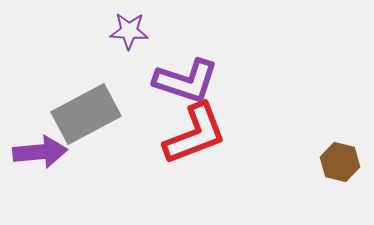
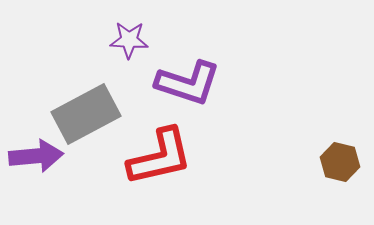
purple star: moved 9 px down
purple L-shape: moved 2 px right, 2 px down
red L-shape: moved 35 px left, 23 px down; rotated 8 degrees clockwise
purple arrow: moved 4 px left, 4 px down
